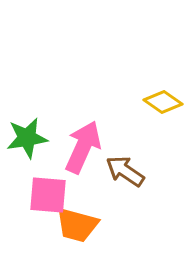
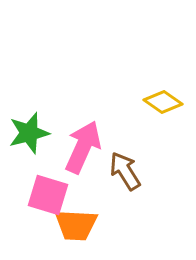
green star: moved 2 px right, 5 px up; rotated 6 degrees counterclockwise
brown arrow: rotated 24 degrees clockwise
pink square: rotated 12 degrees clockwise
orange trapezoid: moved 1 px left; rotated 12 degrees counterclockwise
